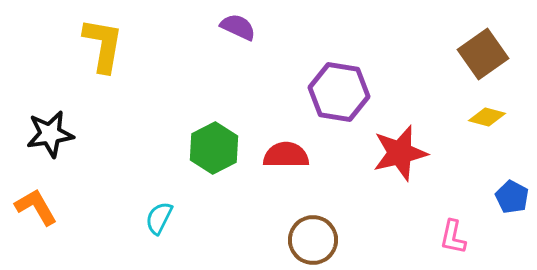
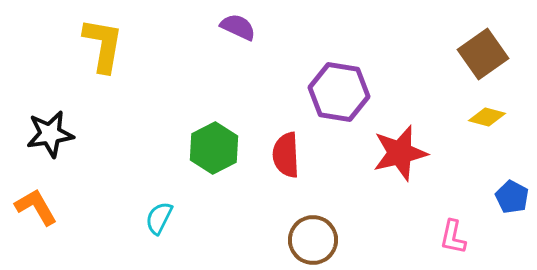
red semicircle: rotated 93 degrees counterclockwise
